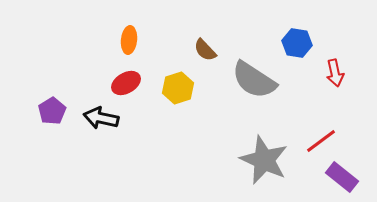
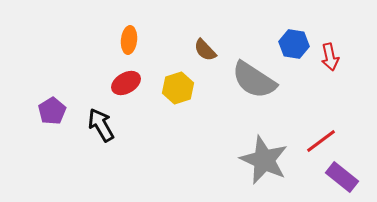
blue hexagon: moved 3 px left, 1 px down
red arrow: moved 5 px left, 16 px up
black arrow: moved 7 px down; rotated 48 degrees clockwise
